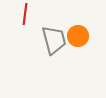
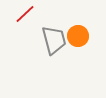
red line: rotated 40 degrees clockwise
